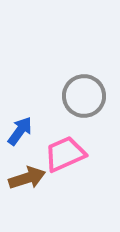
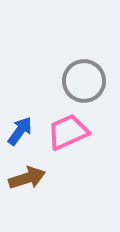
gray circle: moved 15 px up
pink trapezoid: moved 3 px right, 22 px up
